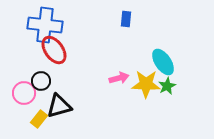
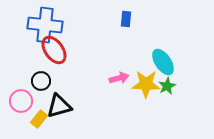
pink circle: moved 3 px left, 8 px down
